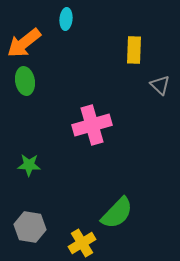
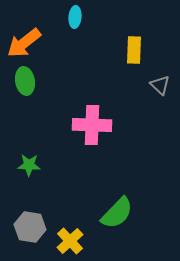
cyan ellipse: moved 9 px right, 2 px up
pink cross: rotated 18 degrees clockwise
yellow cross: moved 12 px left, 2 px up; rotated 12 degrees counterclockwise
